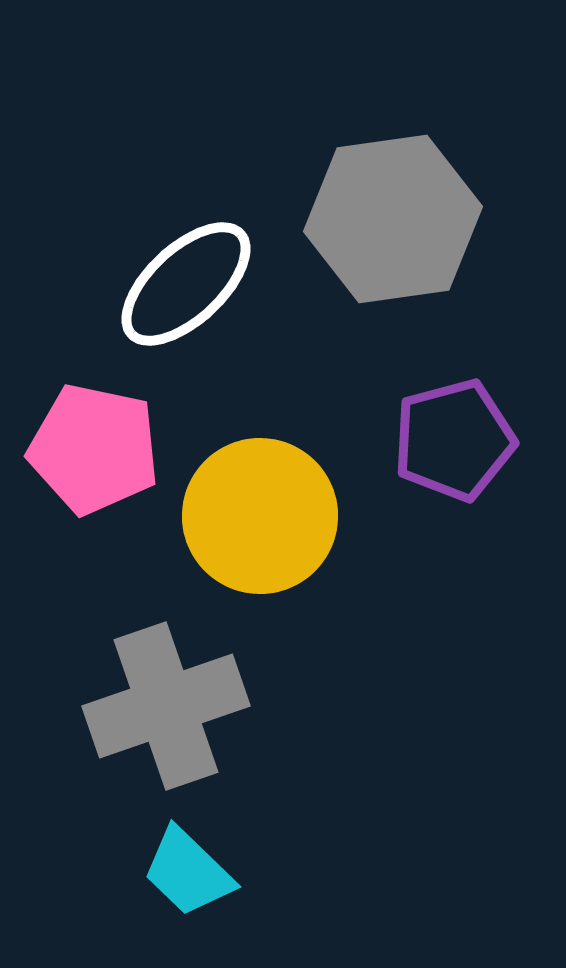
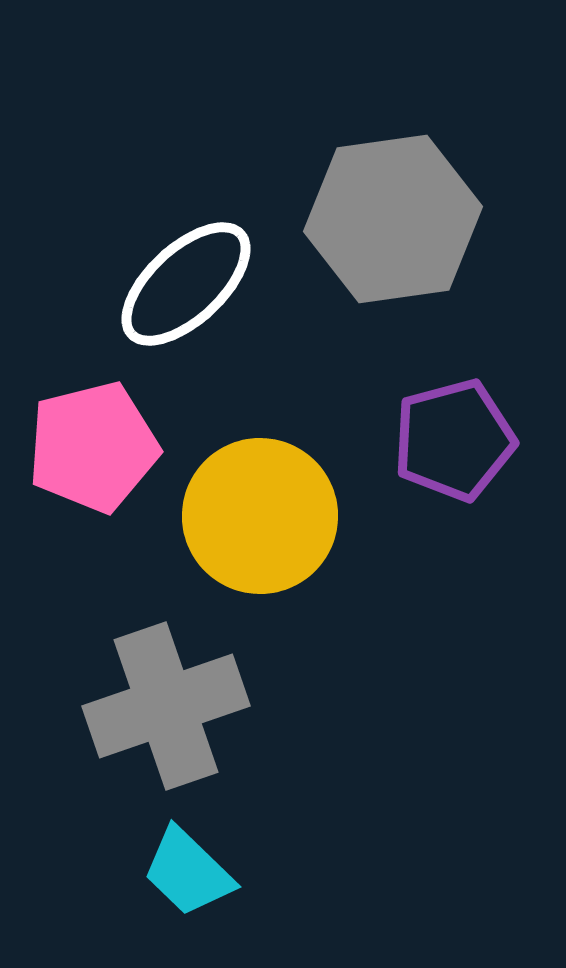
pink pentagon: moved 1 px left, 2 px up; rotated 26 degrees counterclockwise
